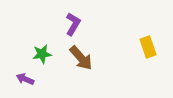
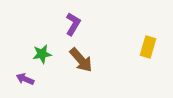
yellow rectangle: rotated 35 degrees clockwise
brown arrow: moved 2 px down
